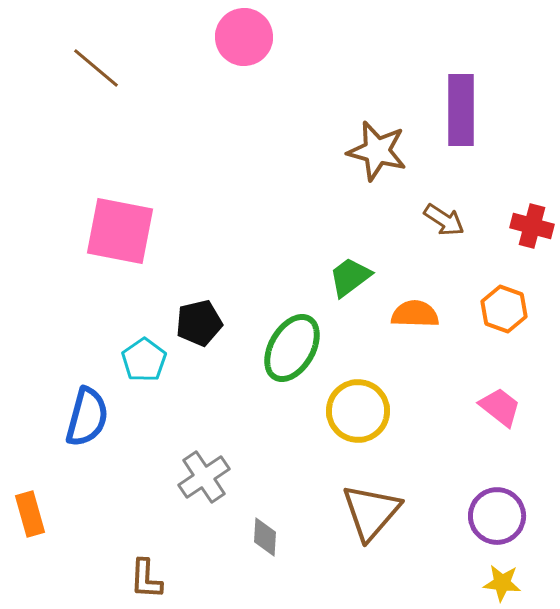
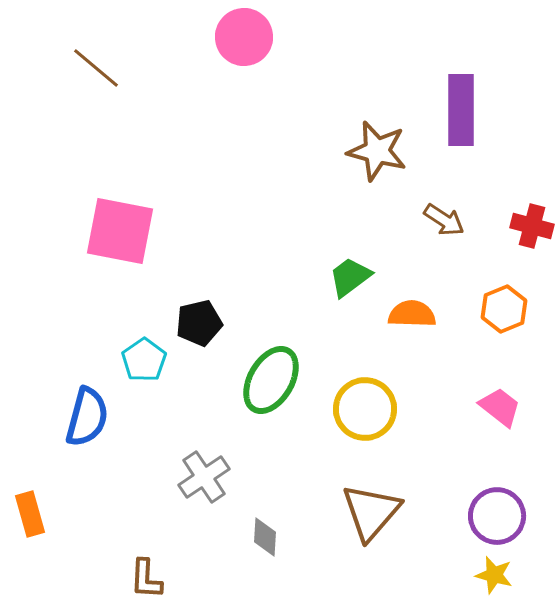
orange hexagon: rotated 18 degrees clockwise
orange semicircle: moved 3 px left
green ellipse: moved 21 px left, 32 px down
yellow circle: moved 7 px right, 2 px up
yellow star: moved 8 px left, 8 px up; rotated 9 degrees clockwise
